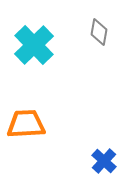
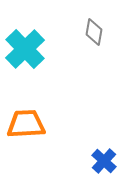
gray diamond: moved 5 px left
cyan cross: moved 9 px left, 4 px down
